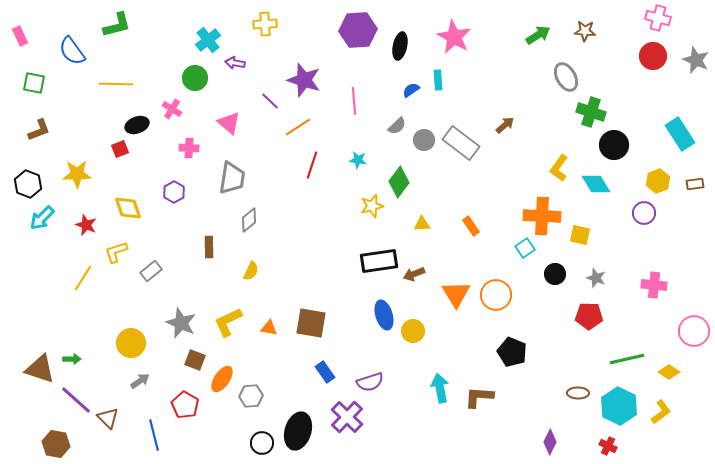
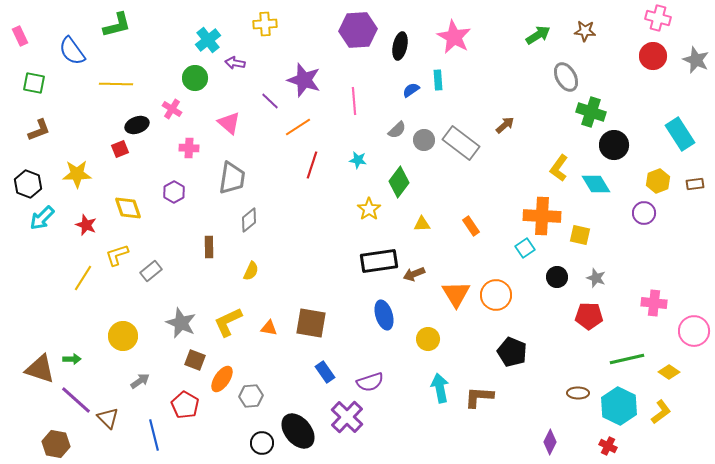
gray semicircle at (397, 126): moved 4 px down
yellow star at (372, 206): moved 3 px left, 3 px down; rotated 20 degrees counterclockwise
yellow L-shape at (116, 252): moved 1 px right, 3 px down
black circle at (555, 274): moved 2 px right, 3 px down
pink cross at (654, 285): moved 18 px down
yellow circle at (413, 331): moved 15 px right, 8 px down
yellow circle at (131, 343): moved 8 px left, 7 px up
black ellipse at (298, 431): rotated 57 degrees counterclockwise
